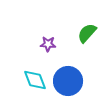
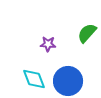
cyan diamond: moved 1 px left, 1 px up
